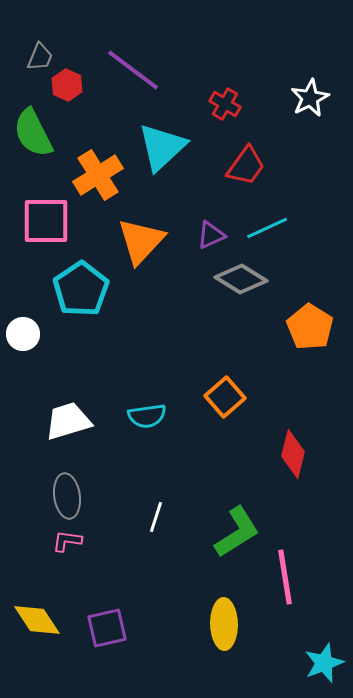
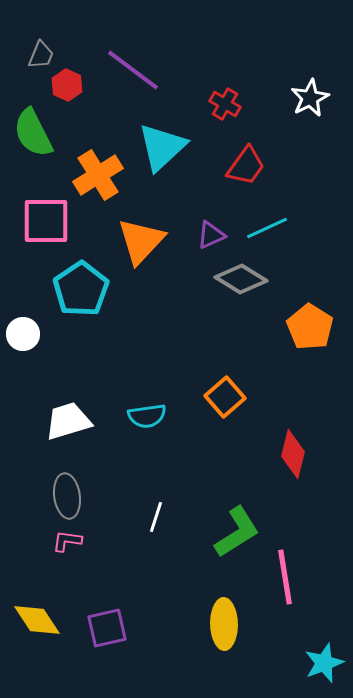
gray trapezoid: moved 1 px right, 2 px up
